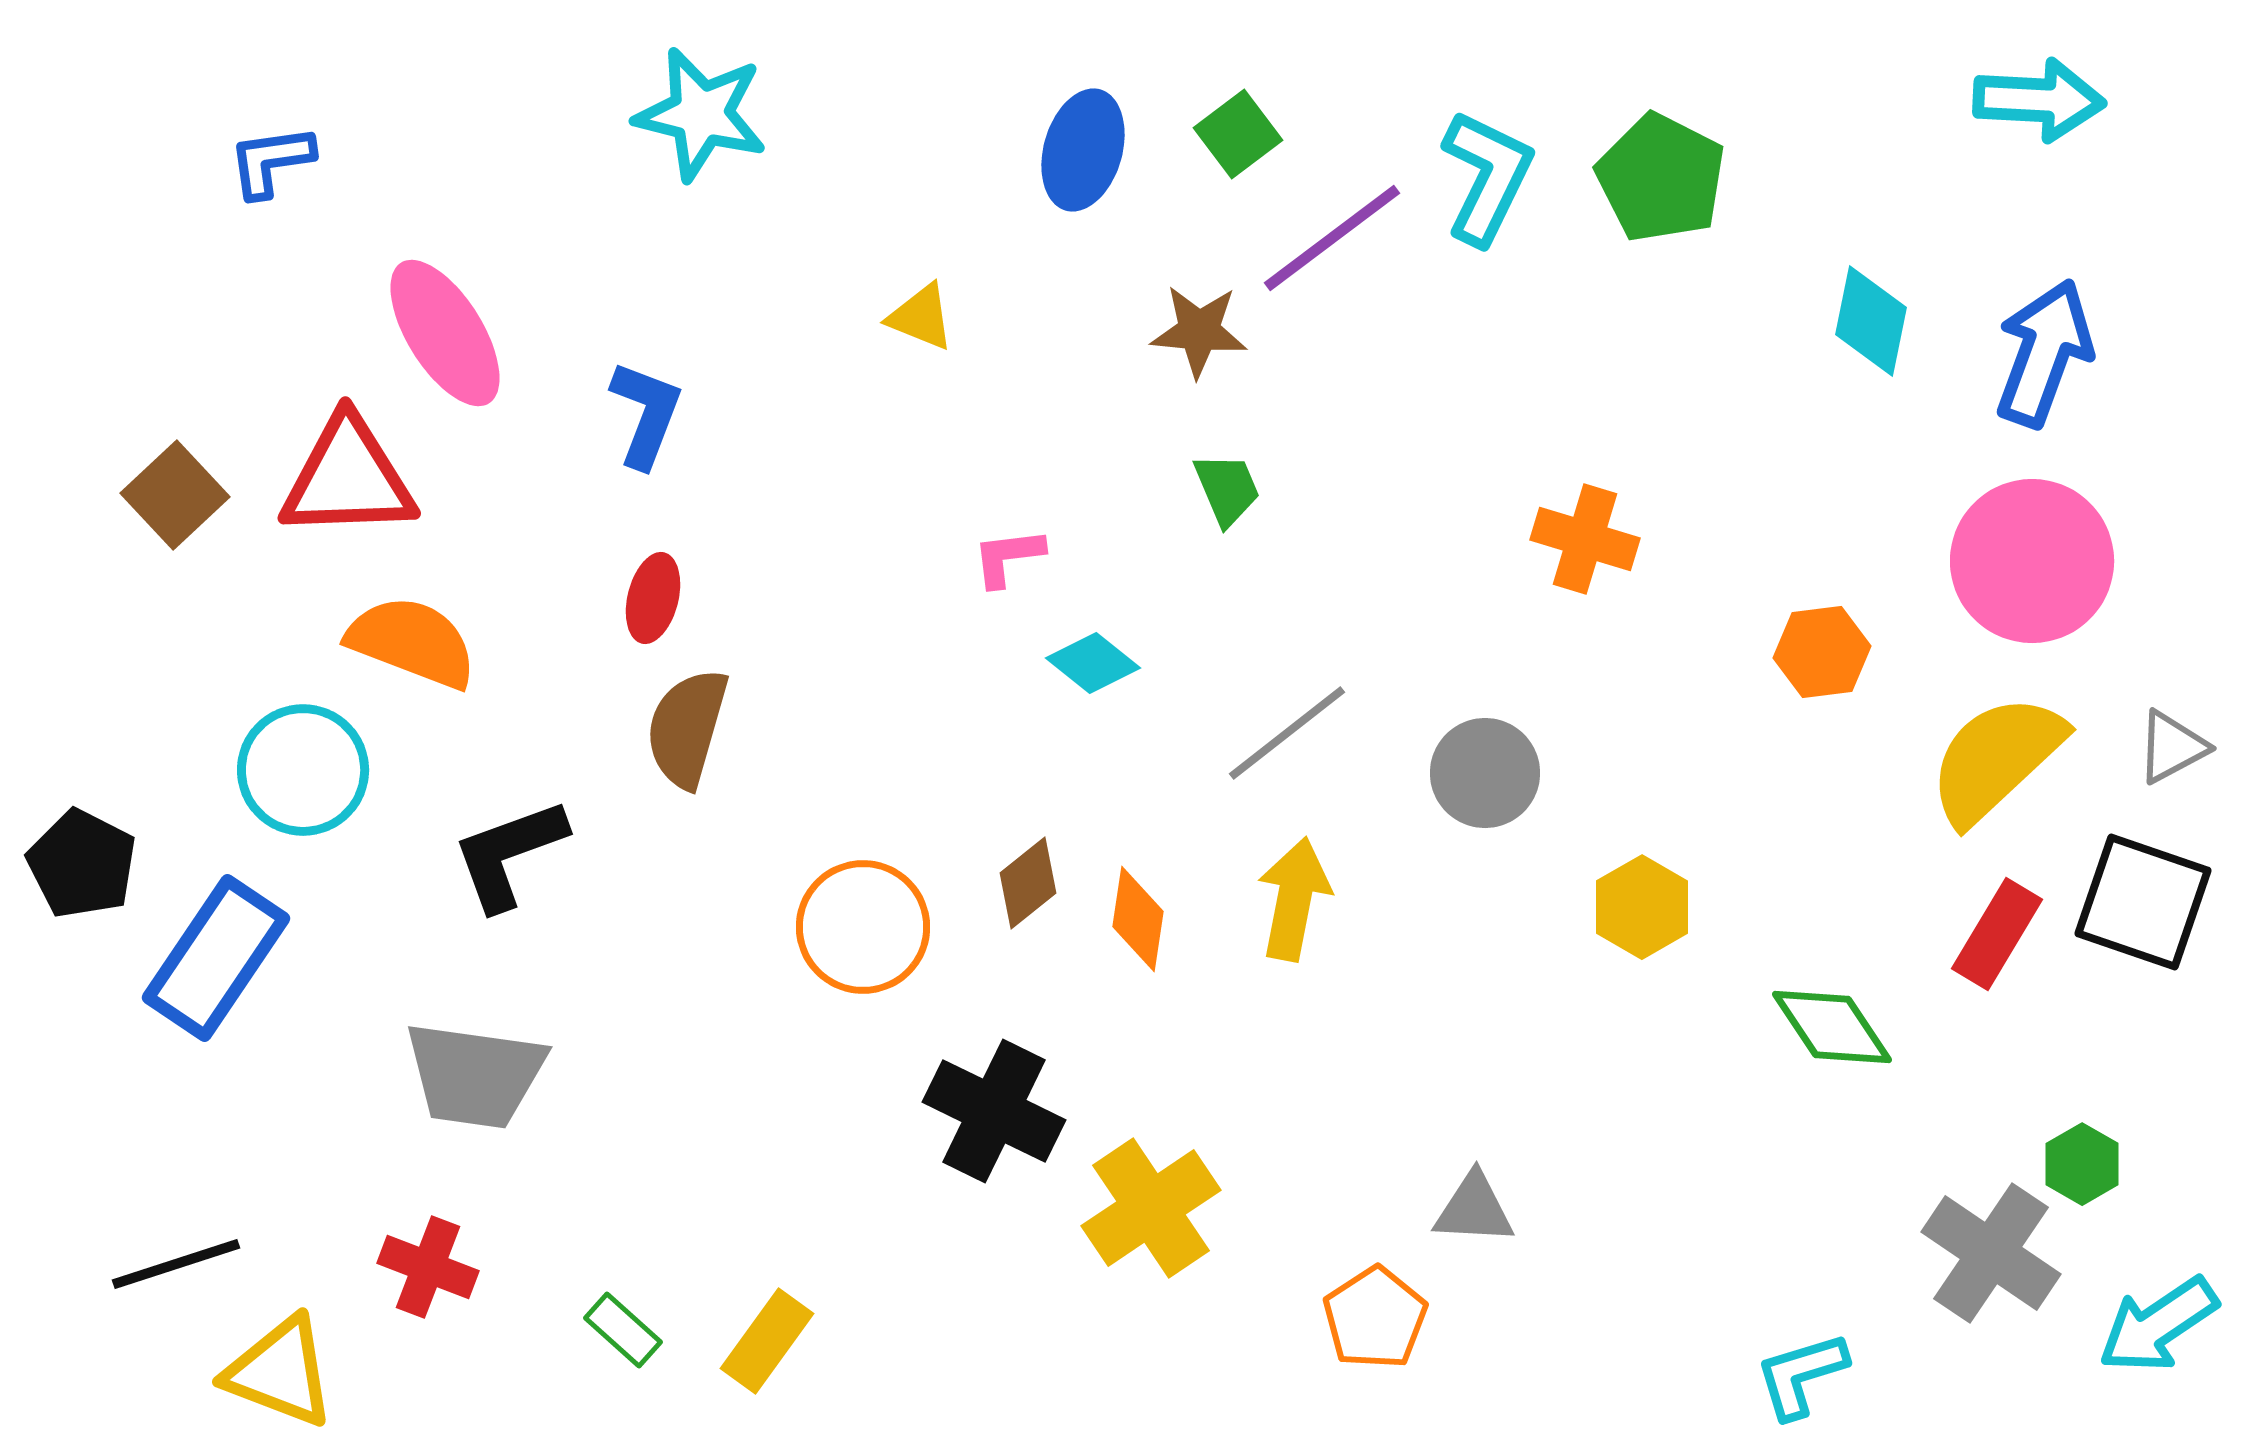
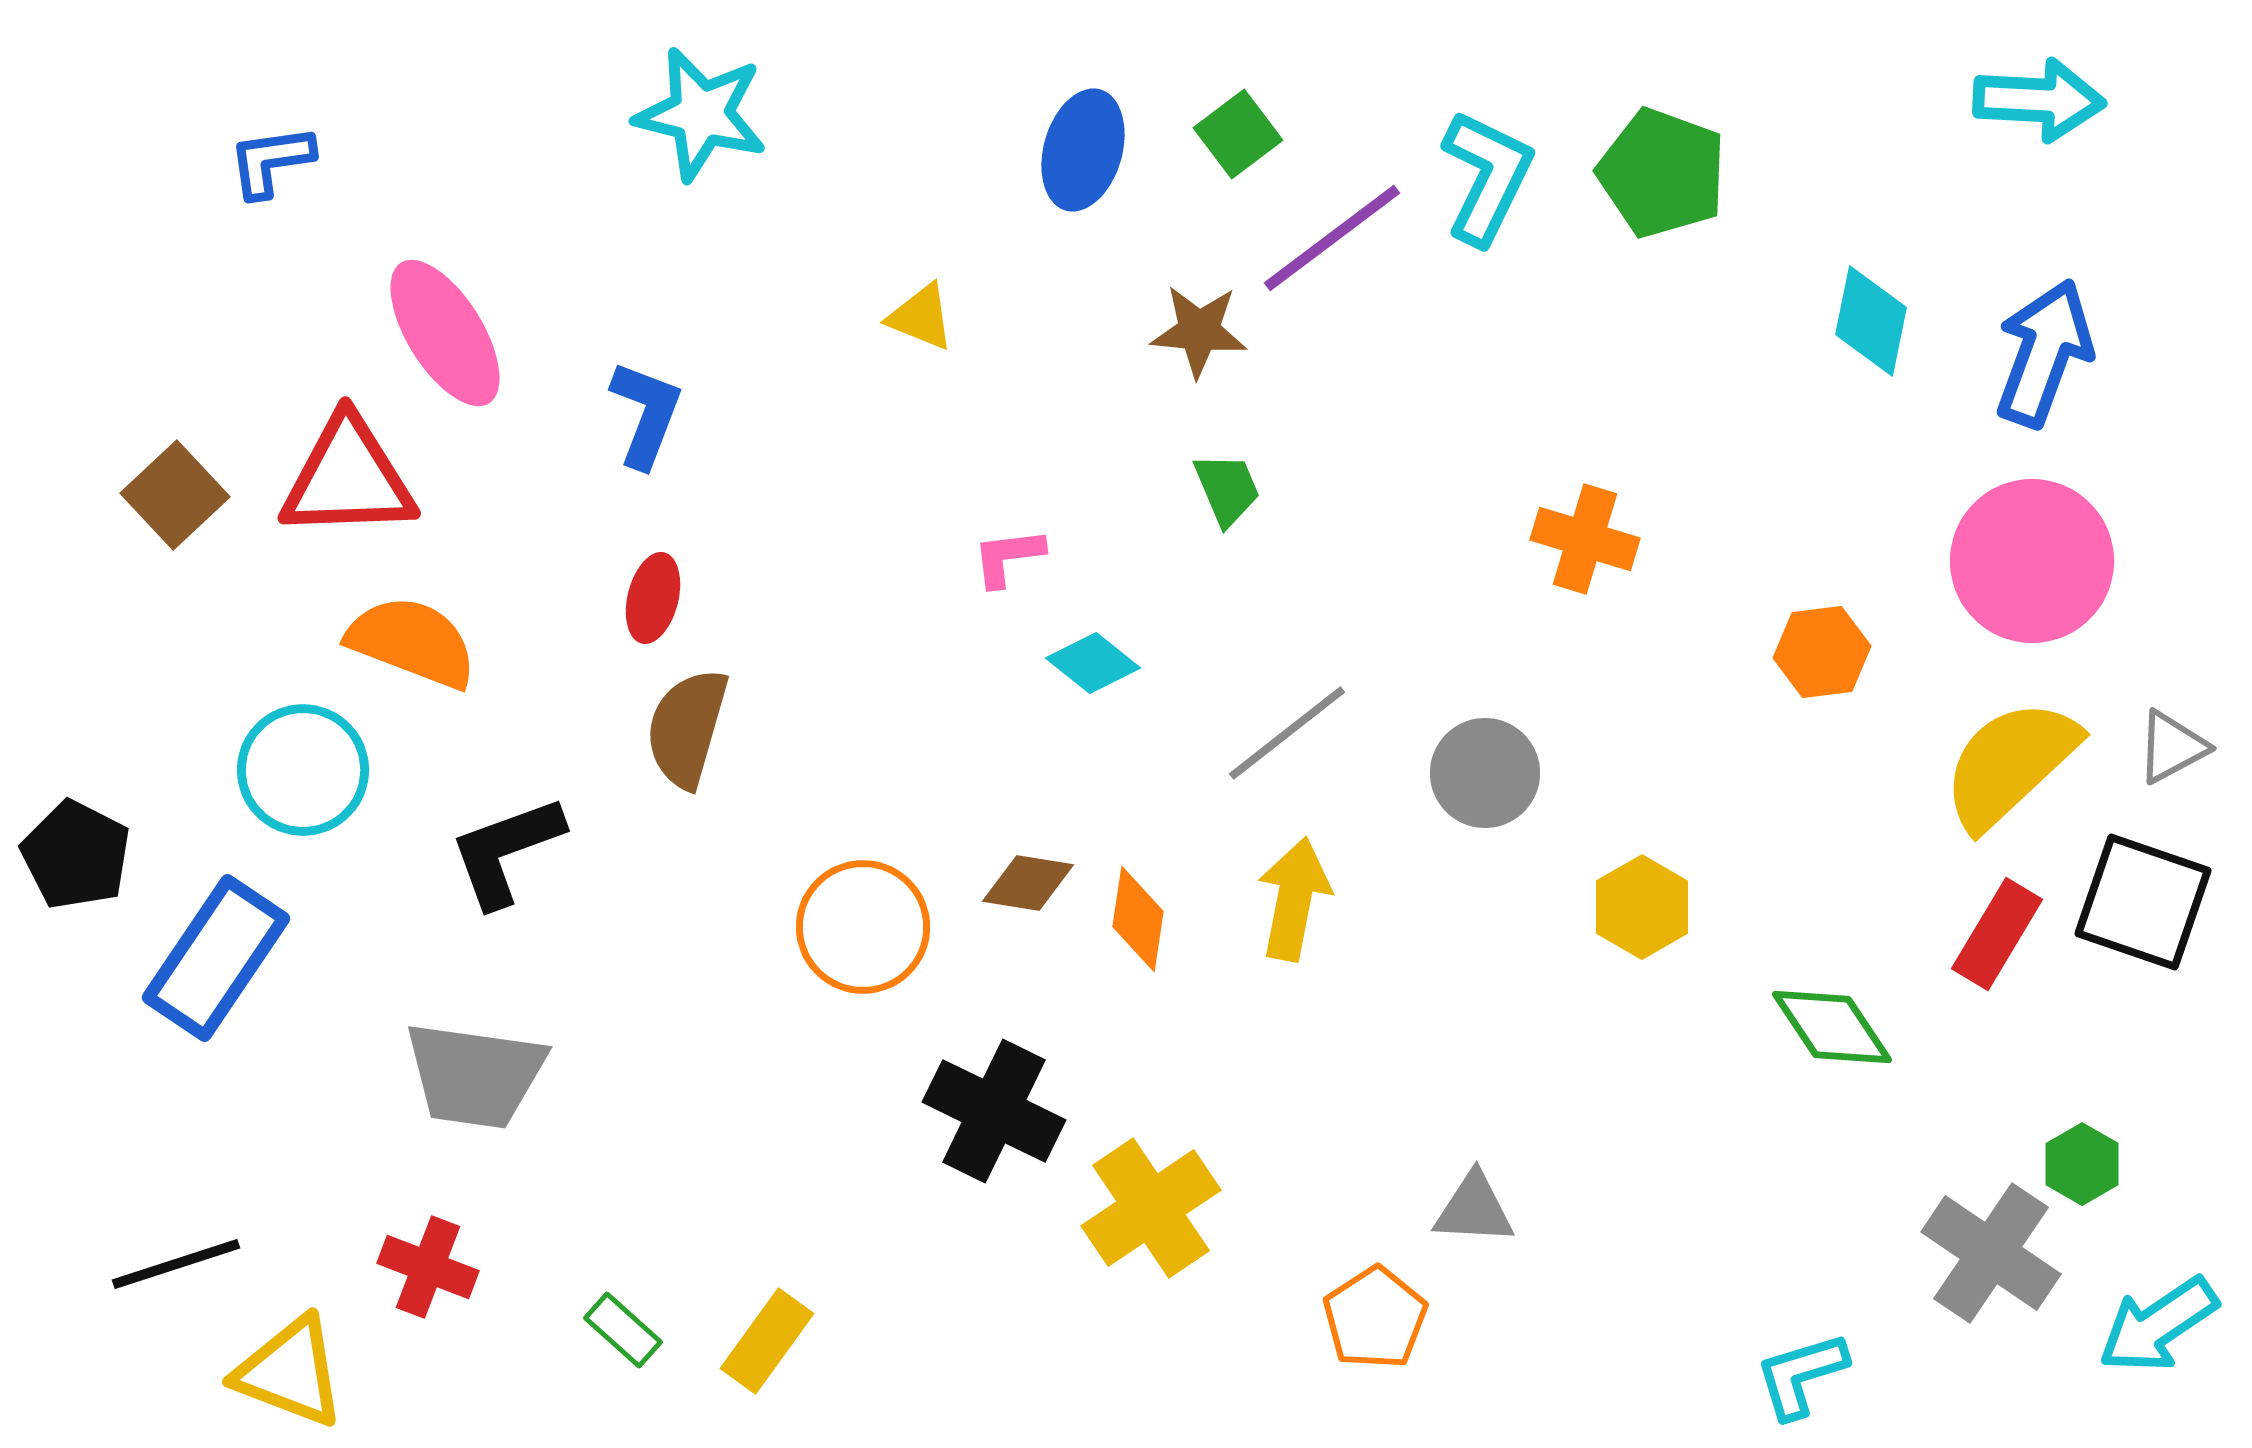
green pentagon at (1661, 178): moved 1 px right, 5 px up; rotated 7 degrees counterclockwise
yellow semicircle at (1996, 759): moved 14 px right, 5 px down
black L-shape at (509, 854): moved 3 px left, 3 px up
black pentagon at (82, 864): moved 6 px left, 9 px up
brown diamond at (1028, 883): rotated 48 degrees clockwise
yellow triangle at (280, 1372): moved 10 px right
